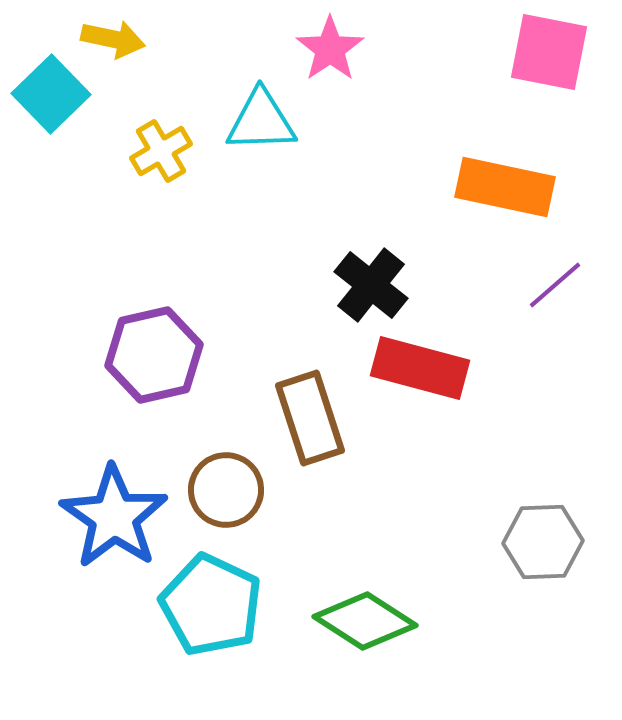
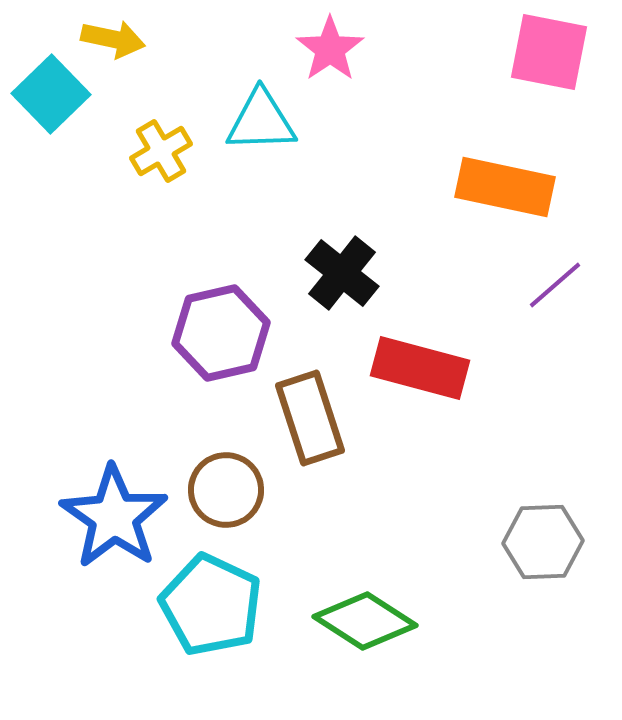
black cross: moved 29 px left, 12 px up
purple hexagon: moved 67 px right, 22 px up
